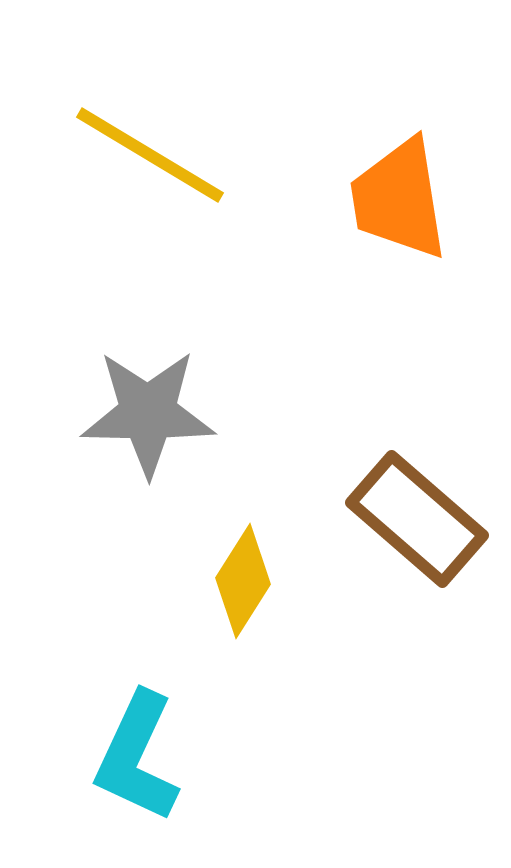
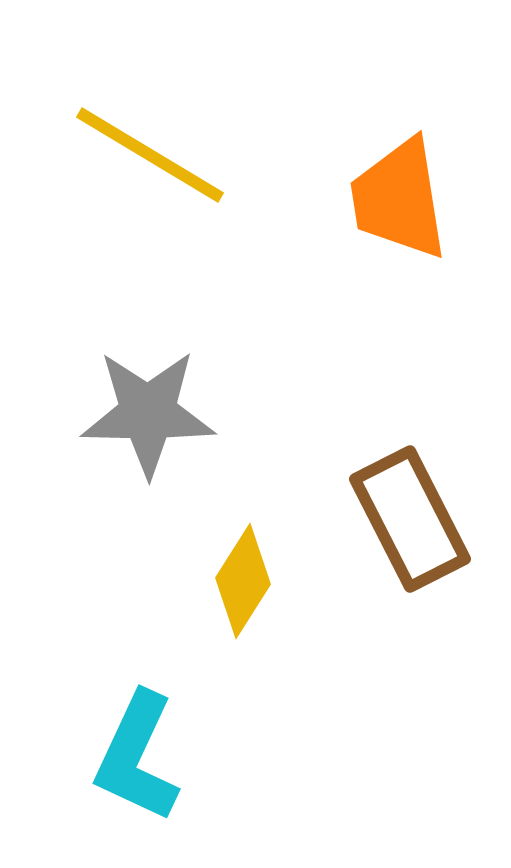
brown rectangle: moved 7 px left; rotated 22 degrees clockwise
